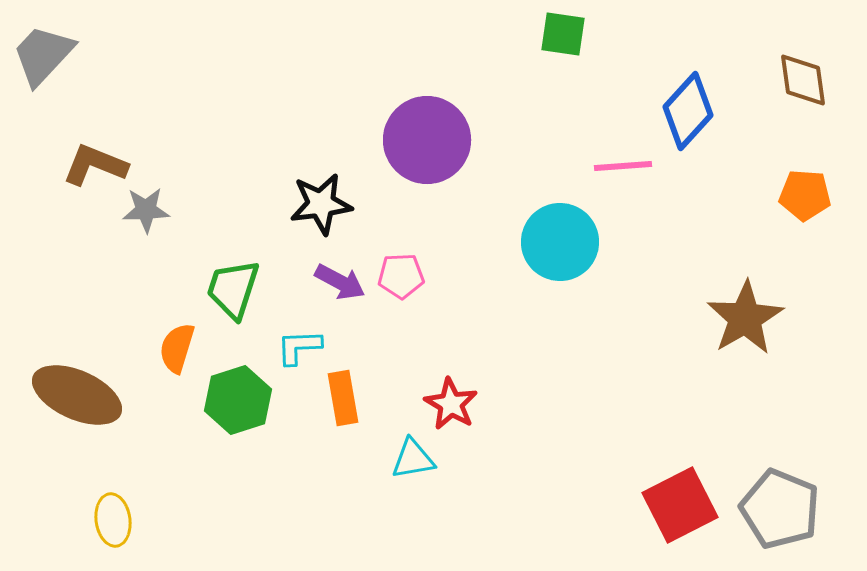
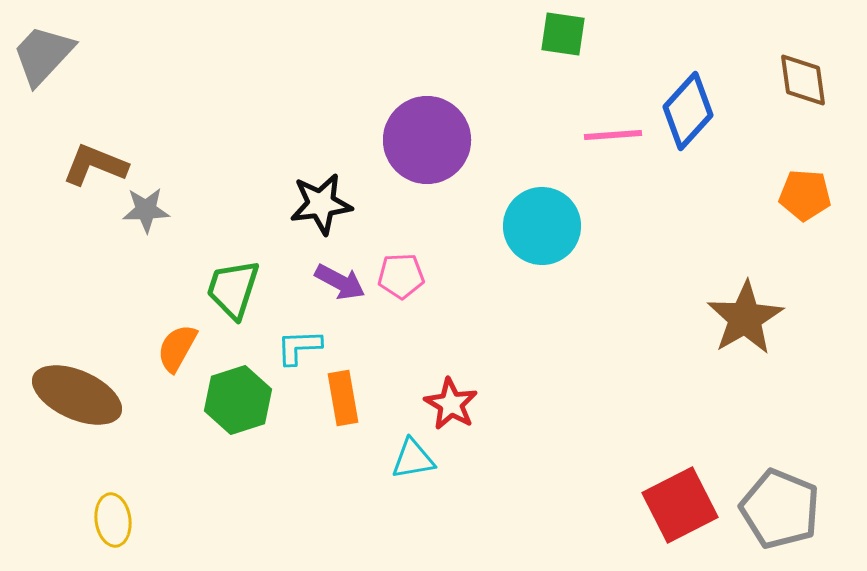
pink line: moved 10 px left, 31 px up
cyan circle: moved 18 px left, 16 px up
orange semicircle: rotated 12 degrees clockwise
